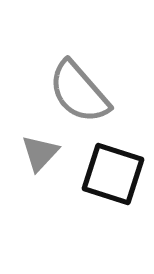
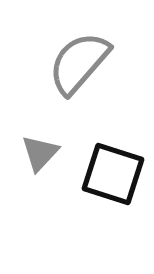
gray semicircle: moved 29 px up; rotated 82 degrees clockwise
